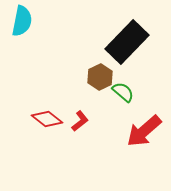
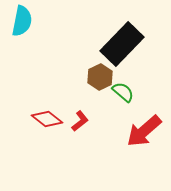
black rectangle: moved 5 px left, 2 px down
